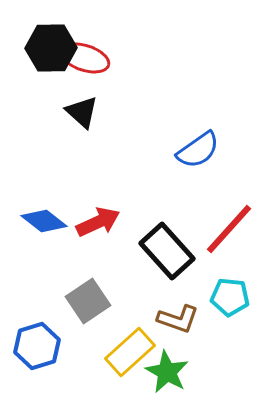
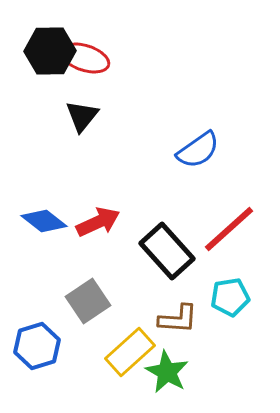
black hexagon: moved 1 px left, 3 px down
black triangle: moved 4 px down; rotated 27 degrees clockwise
red line: rotated 6 degrees clockwise
cyan pentagon: rotated 15 degrees counterclockwise
brown L-shape: rotated 15 degrees counterclockwise
